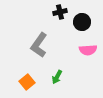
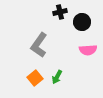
orange square: moved 8 px right, 4 px up
